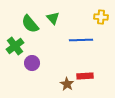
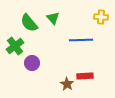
green semicircle: moved 1 px left, 1 px up
